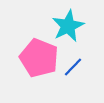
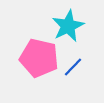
pink pentagon: rotated 9 degrees counterclockwise
